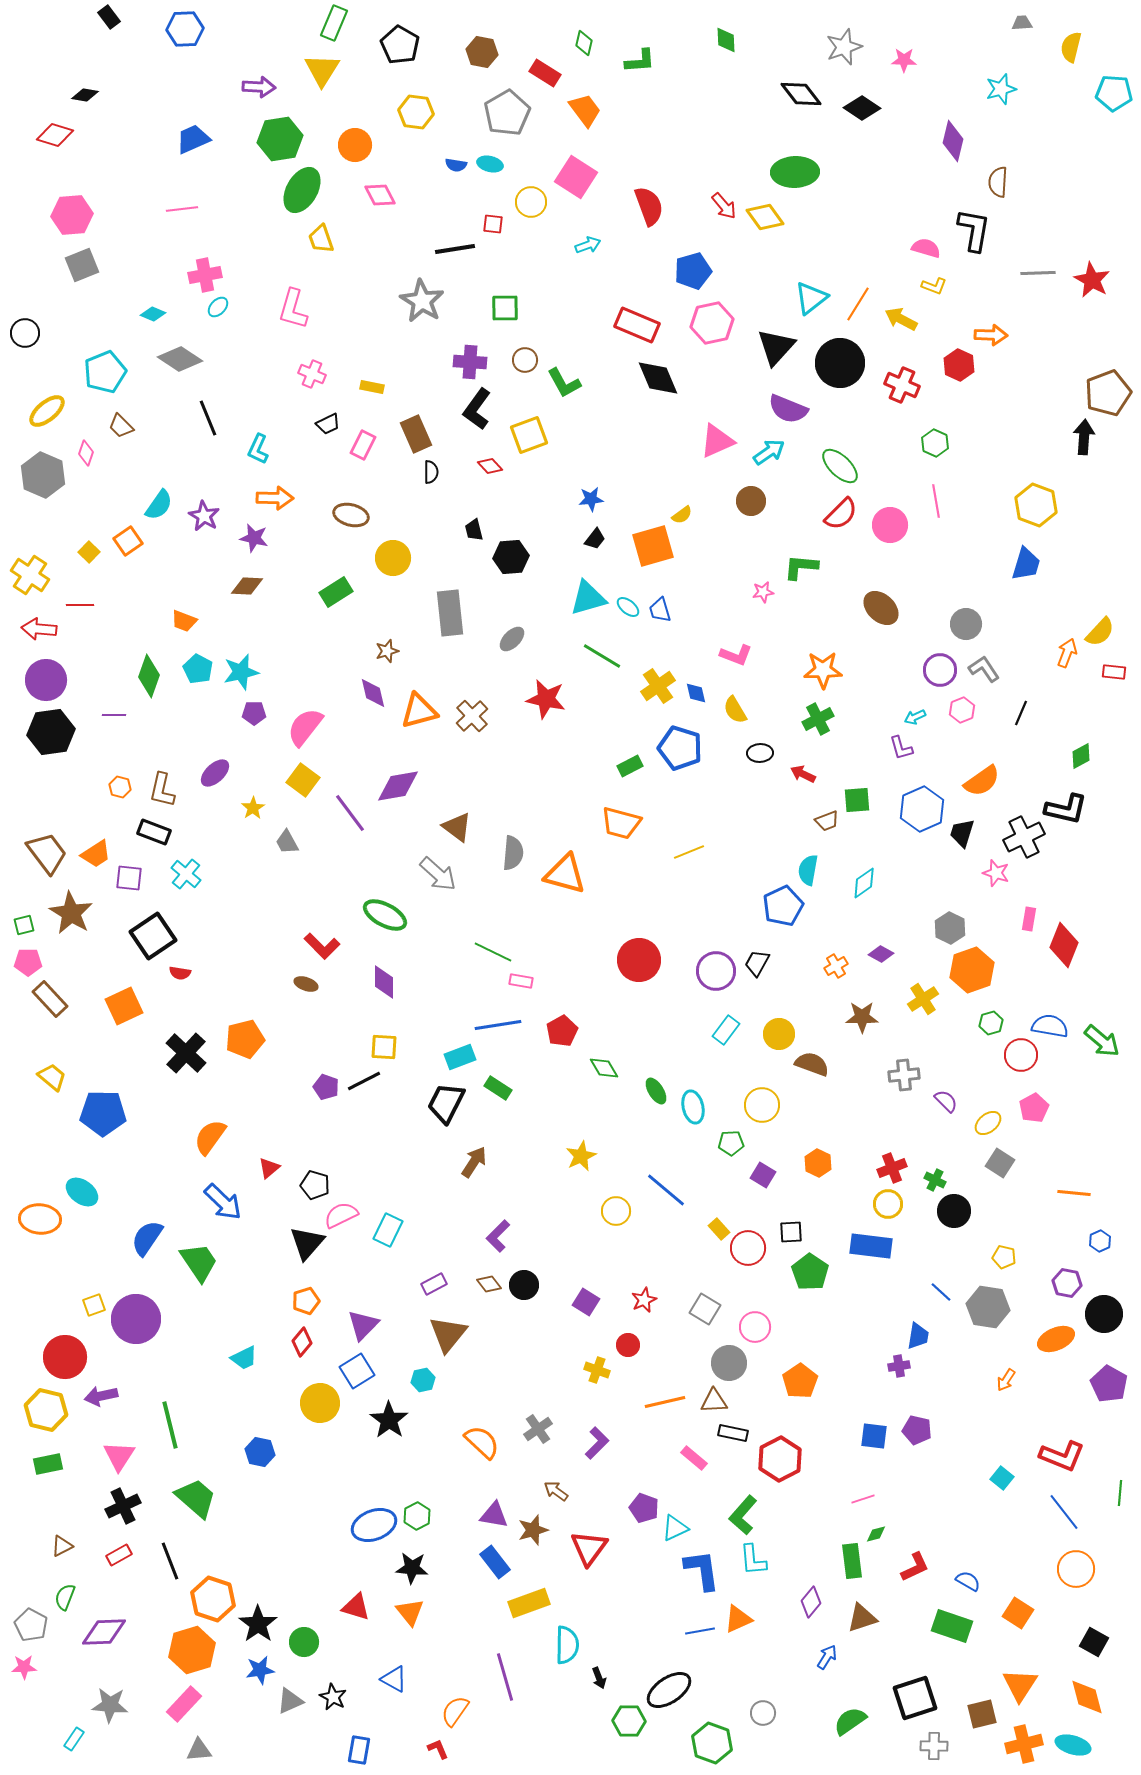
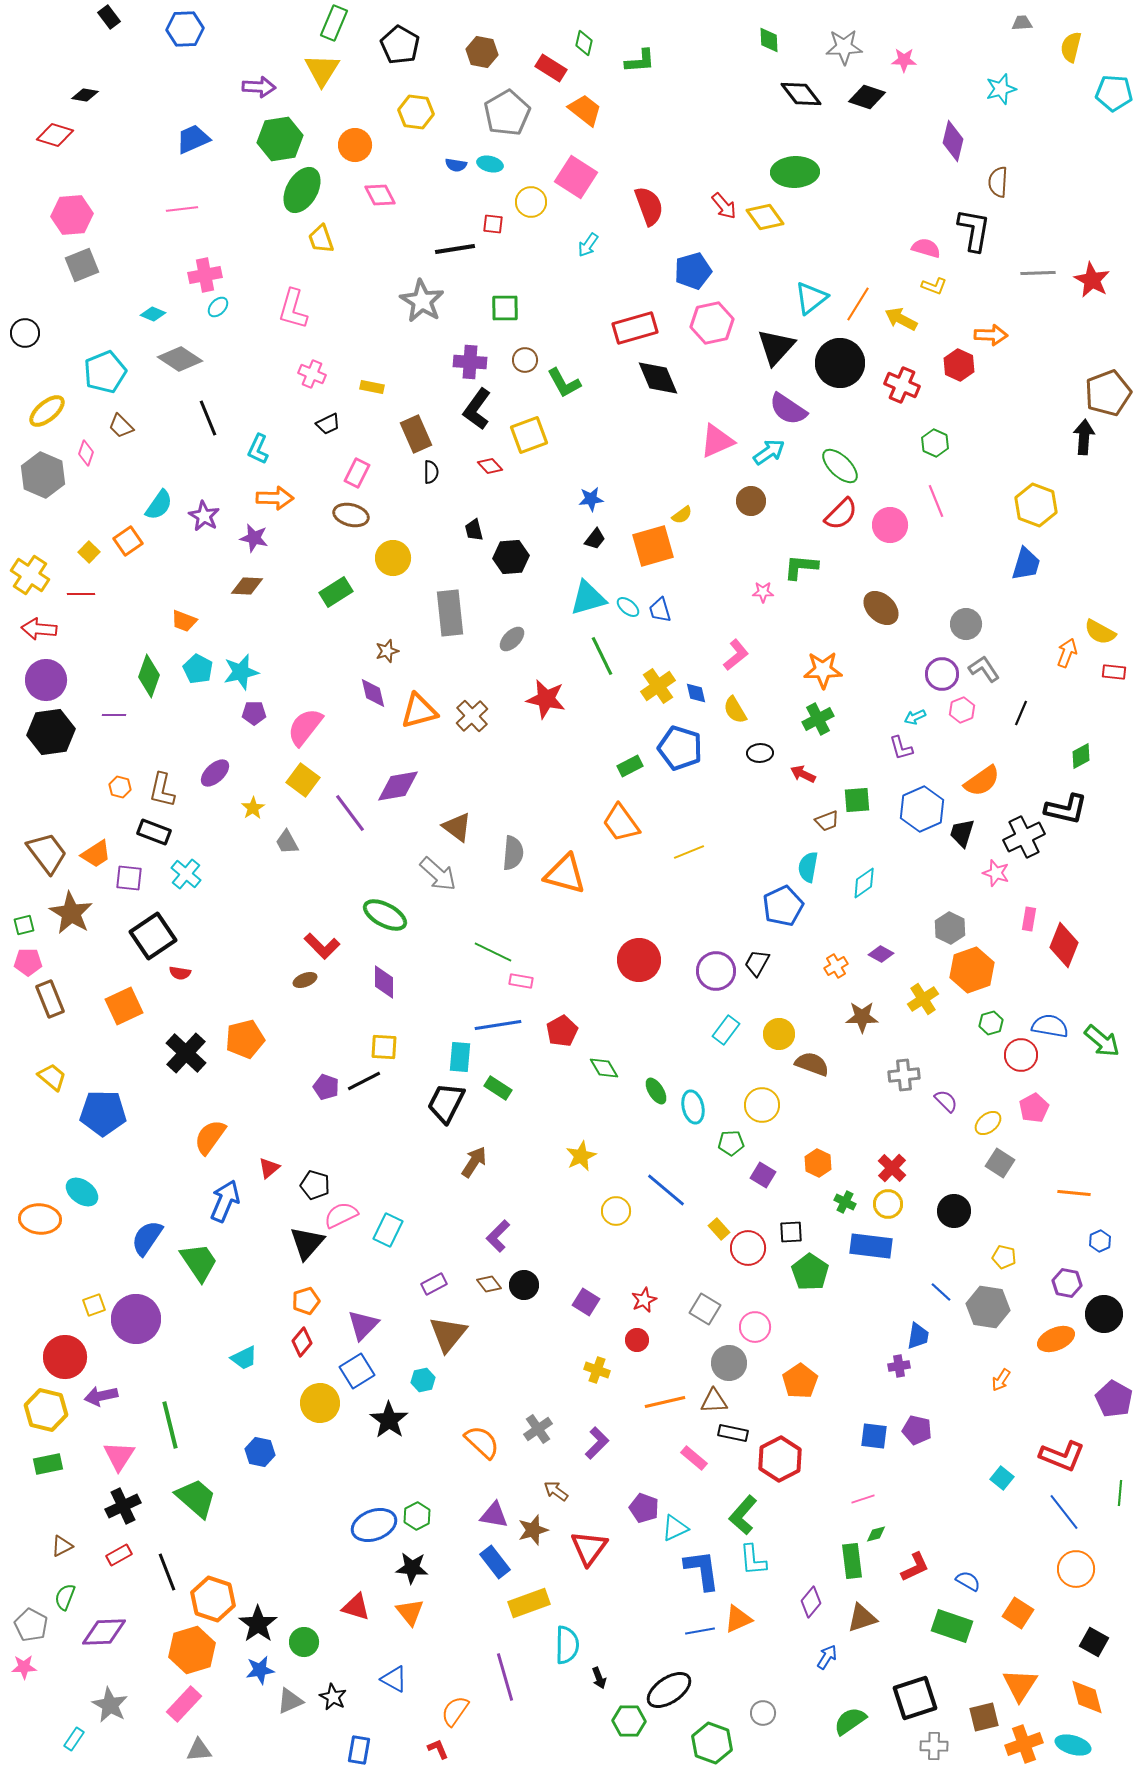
green diamond at (726, 40): moved 43 px right
gray star at (844, 47): rotated 18 degrees clockwise
red rectangle at (545, 73): moved 6 px right, 5 px up
black diamond at (862, 108): moved 5 px right, 11 px up; rotated 15 degrees counterclockwise
orange trapezoid at (585, 110): rotated 15 degrees counterclockwise
cyan arrow at (588, 245): rotated 145 degrees clockwise
red rectangle at (637, 325): moved 2 px left, 3 px down; rotated 39 degrees counterclockwise
purple semicircle at (788, 409): rotated 12 degrees clockwise
pink rectangle at (363, 445): moved 6 px left, 28 px down
pink line at (936, 501): rotated 12 degrees counterclockwise
pink star at (763, 592): rotated 10 degrees clockwise
red line at (80, 605): moved 1 px right, 11 px up
yellow semicircle at (1100, 632): rotated 76 degrees clockwise
pink L-shape at (736, 655): rotated 60 degrees counterclockwise
green line at (602, 656): rotated 33 degrees clockwise
purple circle at (940, 670): moved 2 px right, 4 px down
orange trapezoid at (621, 823): rotated 39 degrees clockwise
cyan semicircle at (808, 870): moved 3 px up
brown ellipse at (306, 984): moved 1 px left, 4 px up; rotated 40 degrees counterclockwise
brown rectangle at (50, 999): rotated 21 degrees clockwise
cyan rectangle at (460, 1057): rotated 64 degrees counterclockwise
red cross at (892, 1168): rotated 24 degrees counterclockwise
green cross at (935, 1180): moved 90 px left, 22 px down
blue arrow at (223, 1202): moved 2 px right, 1 px up; rotated 111 degrees counterclockwise
red circle at (628, 1345): moved 9 px right, 5 px up
orange arrow at (1006, 1380): moved 5 px left
purple pentagon at (1109, 1384): moved 5 px right, 15 px down
black line at (170, 1561): moved 3 px left, 11 px down
gray star at (110, 1705): rotated 24 degrees clockwise
brown square at (982, 1714): moved 2 px right, 3 px down
orange cross at (1024, 1744): rotated 6 degrees counterclockwise
